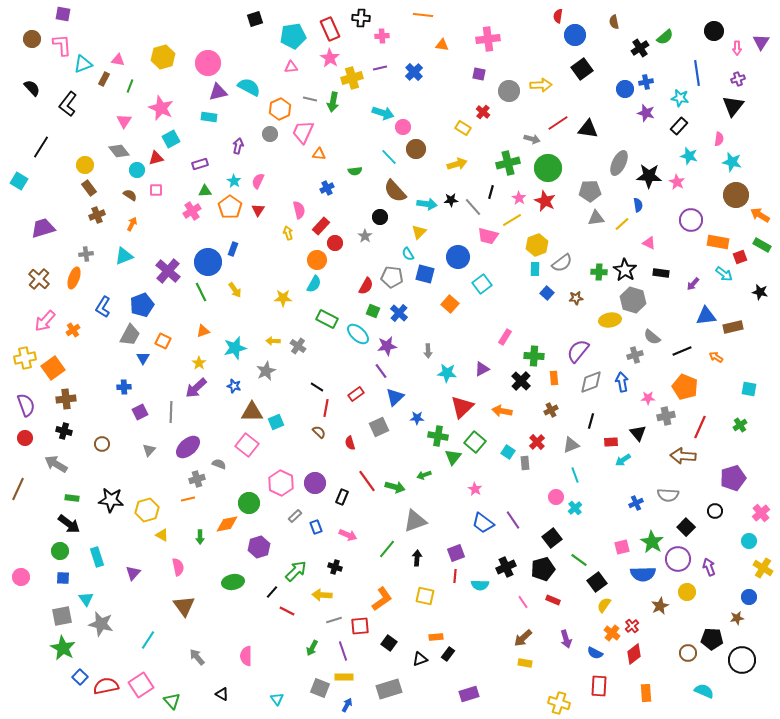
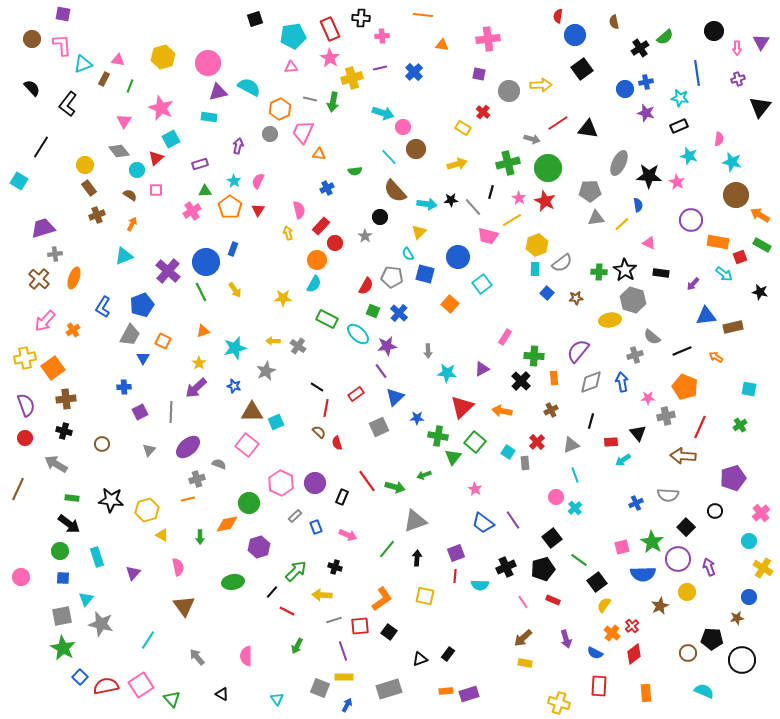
black triangle at (733, 106): moved 27 px right, 1 px down
black rectangle at (679, 126): rotated 24 degrees clockwise
red triangle at (156, 158): rotated 28 degrees counterclockwise
gray cross at (86, 254): moved 31 px left
blue circle at (208, 262): moved 2 px left
red semicircle at (350, 443): moved 13 px left
cyan triangle at (86, 599): rotated 14 degrees clockwise
orange rectangle at (436, 637): moved 10 px right, 54 px down
black square at (389, 643): moved 11 px up
green arrow at (312, 648): moved 15 px left, 2 px up
green triangle at (172, 701): moved 2 px up
